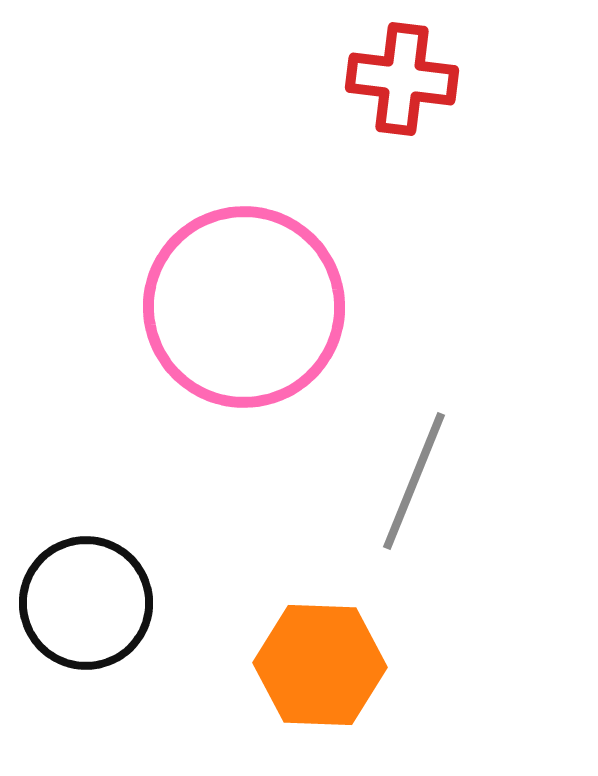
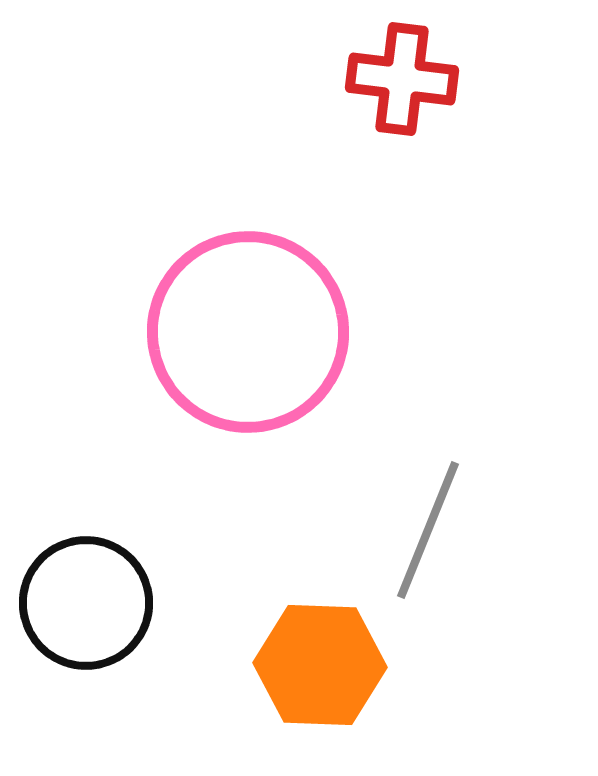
pink circle: moved 4 px right, 25 px down
gray line: moved 14 px right, 49 px down
